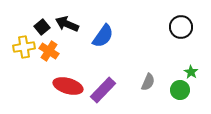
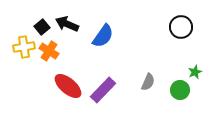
green star: moved 4 px right; rotated 16 degrees clockwise
red ellipse: rotated 24 degrees clockwise
